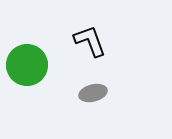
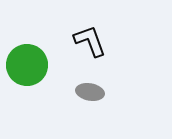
gray ellipse: moved 3 px left, 1 px up; rotated 24 degrees clockwise
